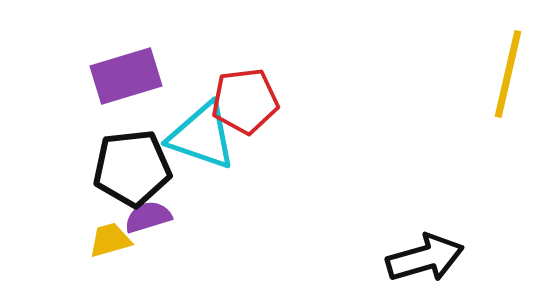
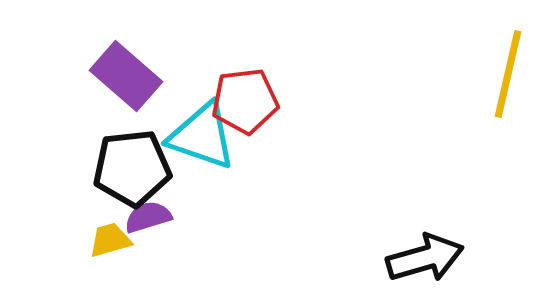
purple rectangle: rotated 58 degrees clockwise
